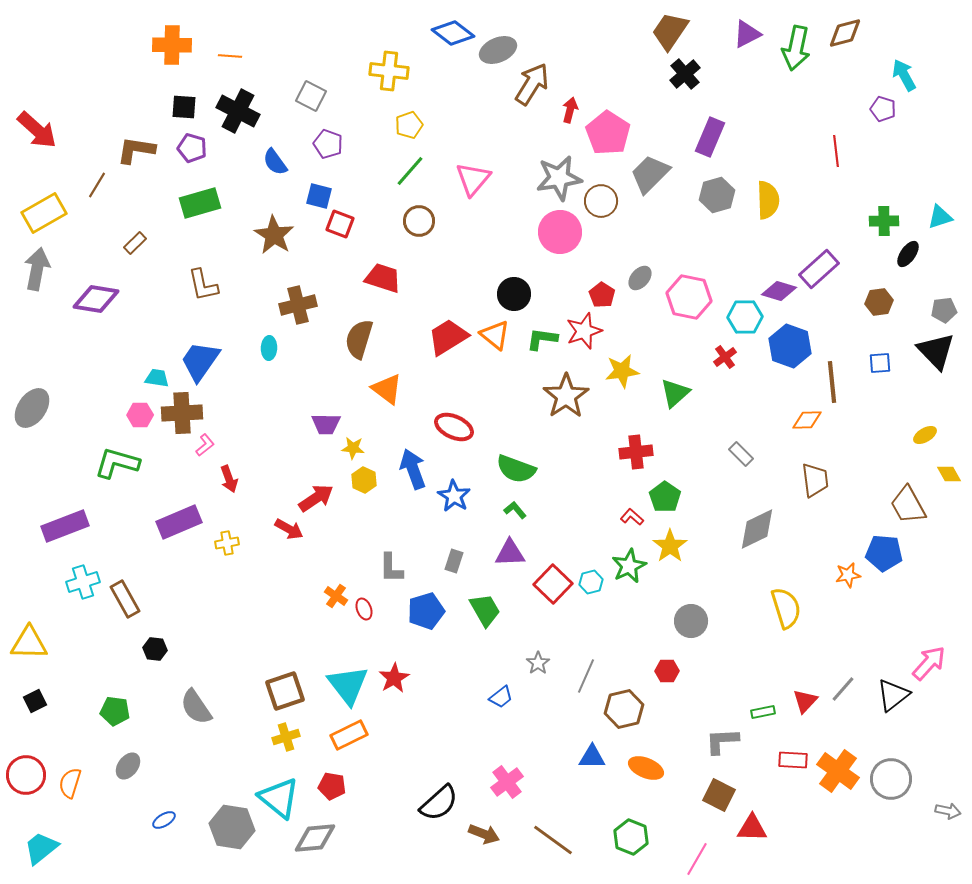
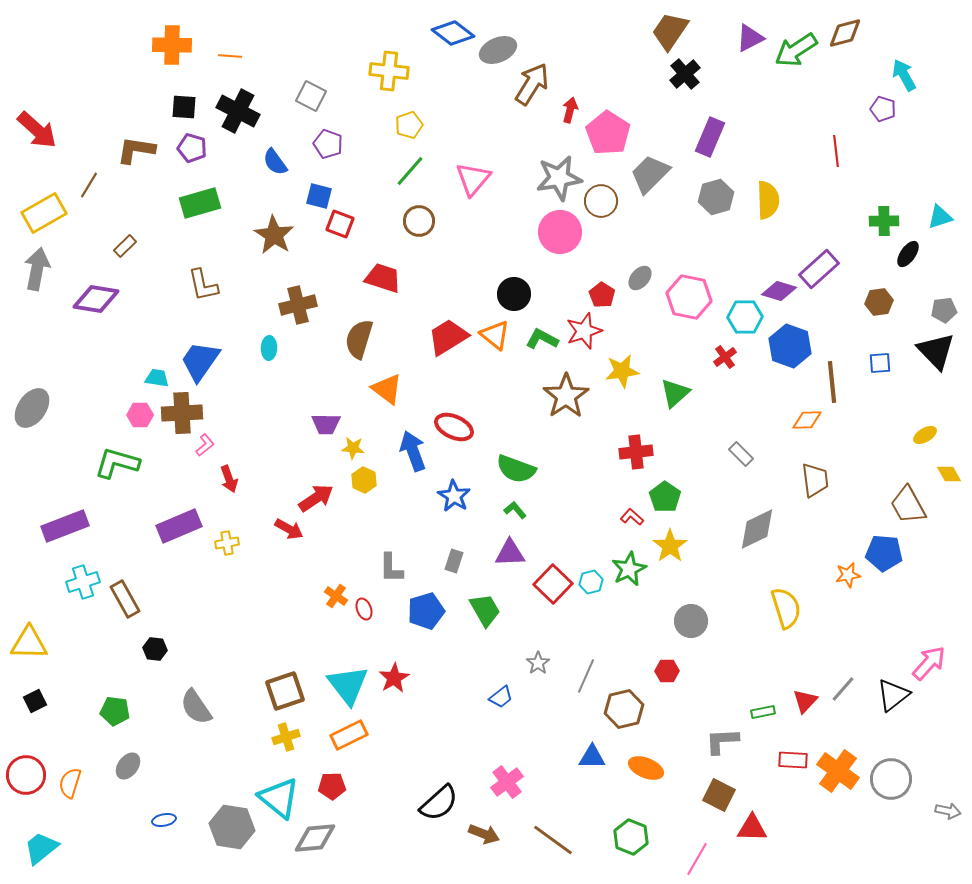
purple triangle at (747, 34): moved 3 px right, 4 px down
green arrow at (796, 48): moved 2 px down; rotated 45 degrees clockwise
brown line at (97, 185): moved 8 px left
gray hexagon at (717, 195): moved 1 px left, 2 px down
brown rectangle at (135, 243): moved 10 px left, 3 px down
green L-shape at (542, 339): rotated 20 degrees clockwise
blue arrow at (413, 469): moved 18 px up
purple rectangle at (179, 522): moved 4 px down
green star at (629, 566): moved 3 px down
red pentagon at (332, 786): rotated 12 degrees counterclockwise
blue ellipse at (164, 820): rotated 20 degrees clockwise
